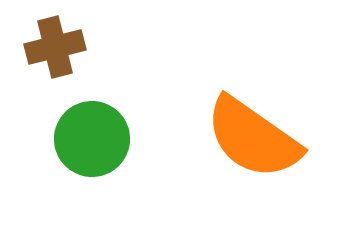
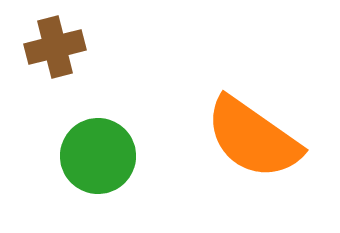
green circle: moved 6 px right, 17 px down
